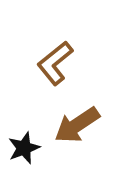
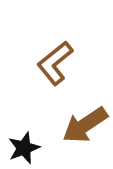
brown arrow: moved 8 px right
